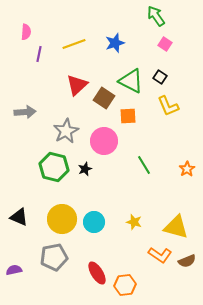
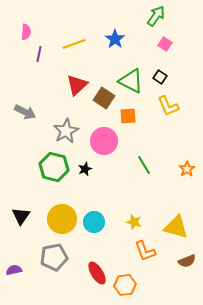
green arrow: rotated 70 degrees clockwise
blue star: moved 4 px up; rotated 18 degrees counterclockwise
gray arrow: rotated 30 degrees clockwise
black triangle: moved 2 px right, 1 px up; rotated 42 degrees clockwise
orange L-shape: moved 15 px left, 4 px up; rotated 35 degrees clockwise
